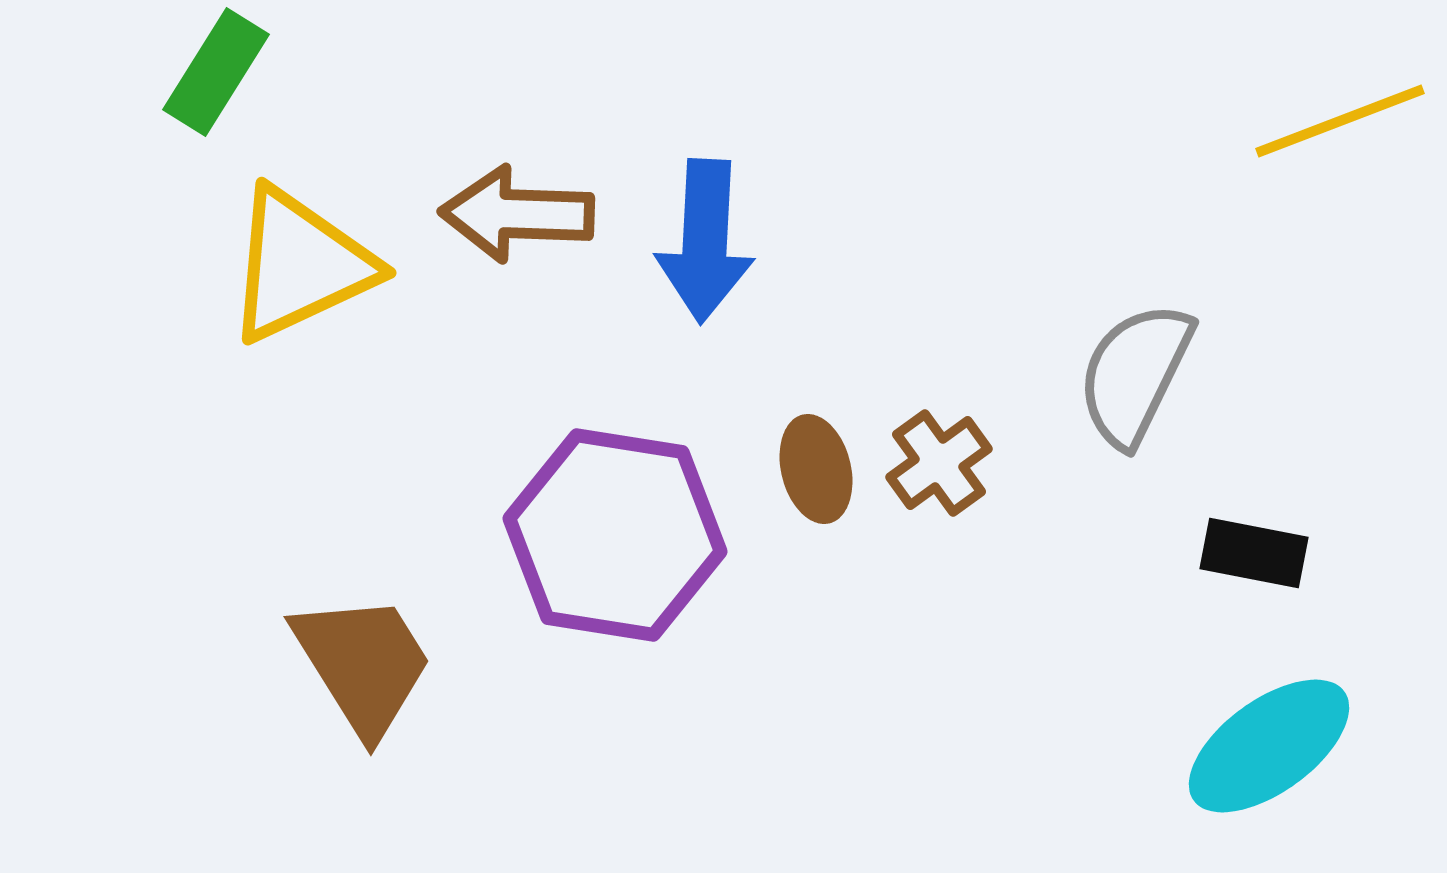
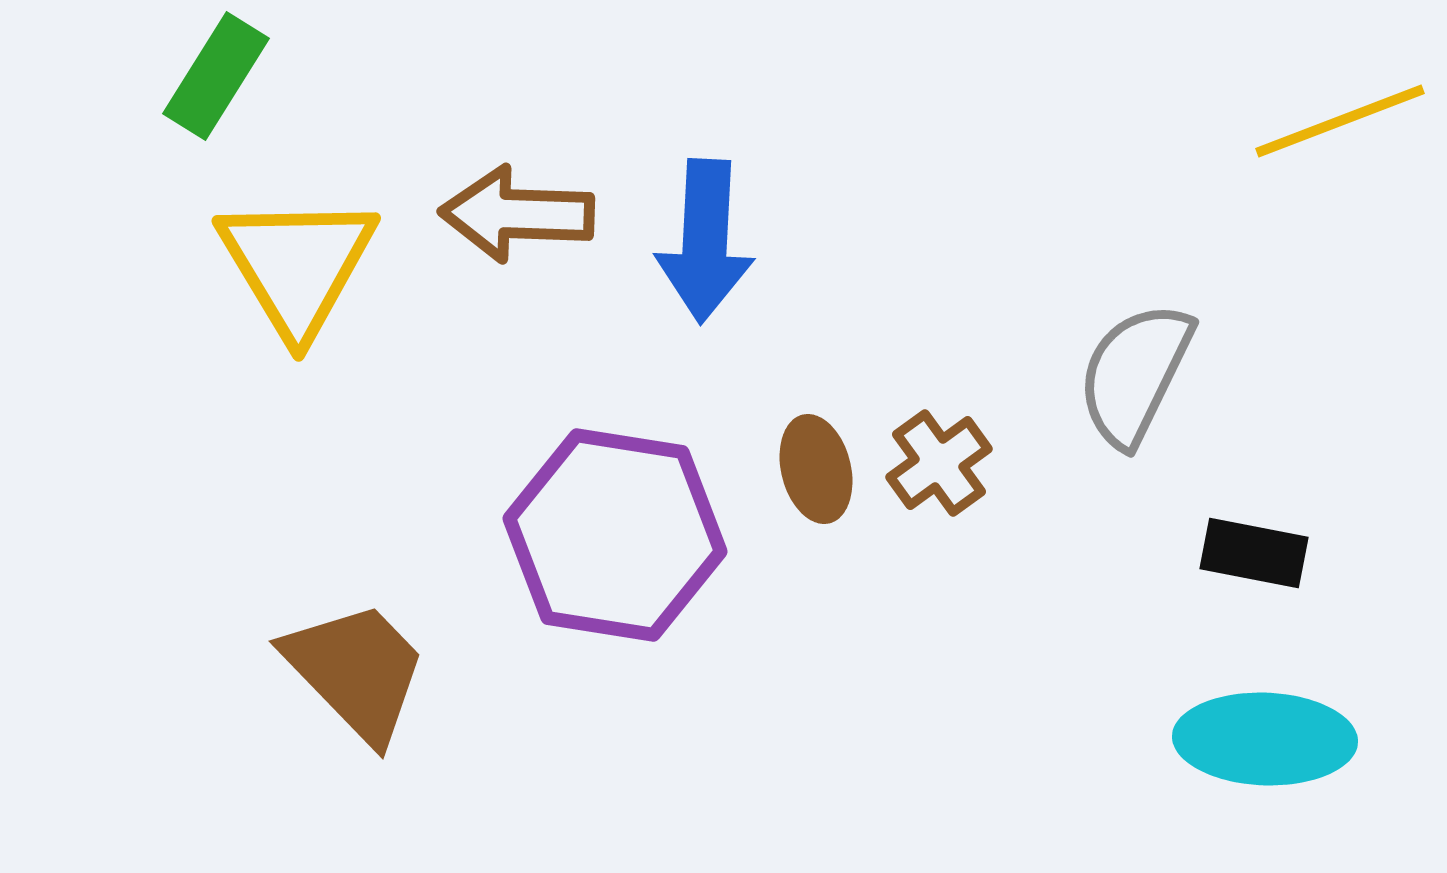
green rectangle: moved 4 px down
yellow triangle: moved 3 px left; rotated 36 degrees counterclockwise
brown trapezoid: moved 7 px left, 7 px down; rotated 12 degrees counterclockwise
cyan ellipse: moved 4 px left, 7 px up; rotated 38 degrees clockwise
